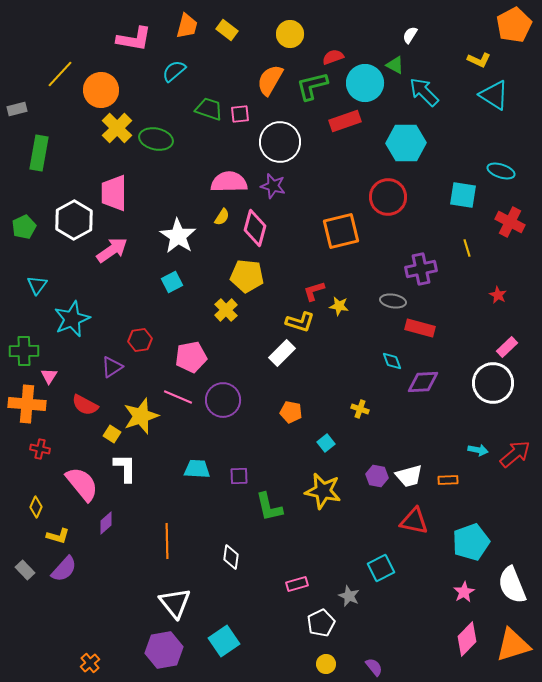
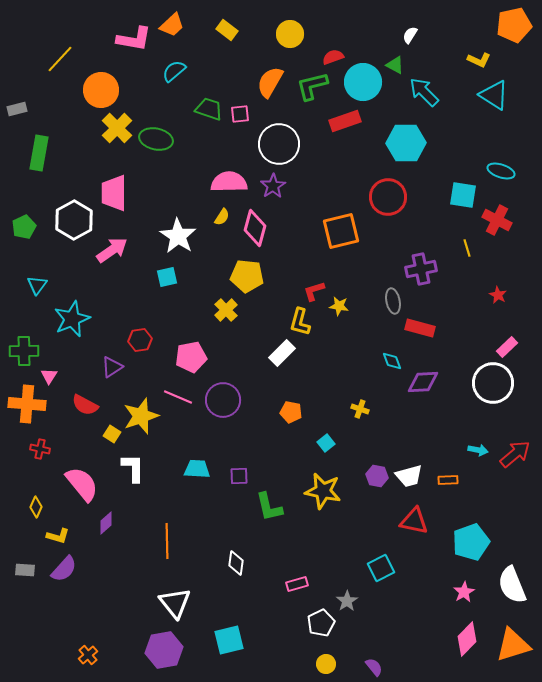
orange pentagon at (514, 25): rotated 16 degrees clockwise
orange trapezoid at (187, 26): moved 15 px left, 1 px up; rotated 32 degrees clockwise
yellow line at (60, 74): moved 15 px up
orange semicircle at (270, 80): moved 2 px down
cyan circle at (365, 83): moved 2 px left, 1 px up
white circle at (280, 142): moved 1 px left, 2 px down
purple star at (273, 186): rotated 25 degrees clockwise
red cross at (510, 222): moved 13 px left, 2 px up
cyan square at (172, 282): moved 5 px left, 5 px up; rotated 15 degrees clockwise
gray ellipse at (393, 301): rotated 70 degrees clockwise
yellow L-shape at (300, 322): rotated 88 degrees clockwise
white L-shape at (125, 468): moved 8 px right
white diamond at (231, 557): moved 5 px right, 6 px down
gray rectangle at (25, 570): rotated 42 degrees counterclockwise
gray star at (349, 596): moved 2 px left, 5 px down; rotated 15 degrees clockwise
cyan square at (224, 641): moved 5 px right, 1 px up; rotated 20 degrees clockwise
orange cross at (90, 663): moved 2 px left, 8 px up
